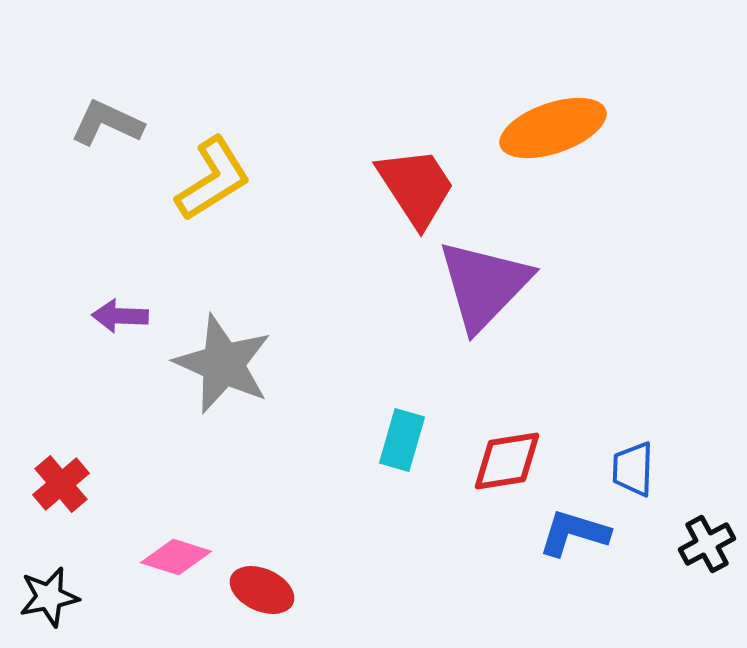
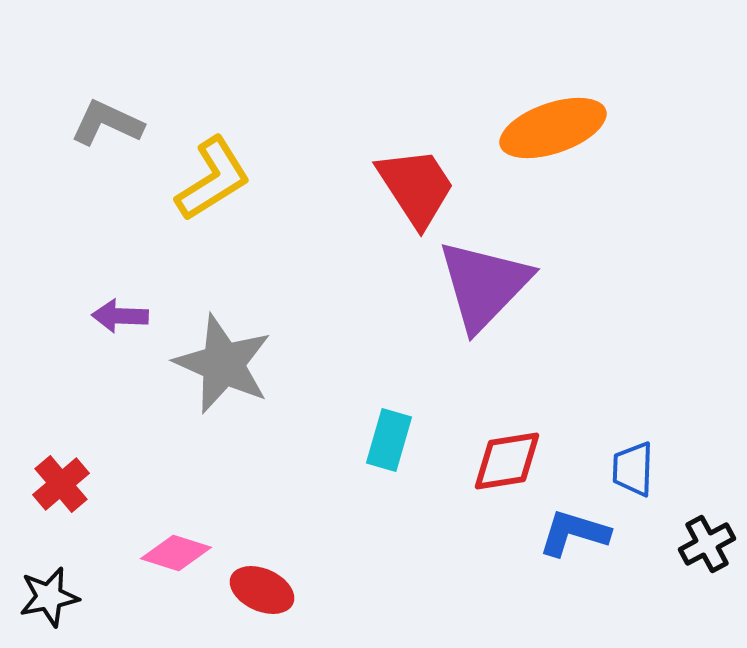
cyan rectangle: moved 13 px left
pink diamond: moved 4 px up
